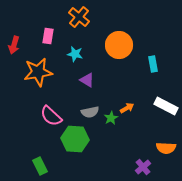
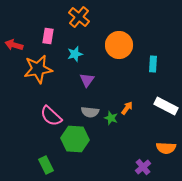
red arrow: rotated 90 degrees clockwise
cyan star: rotated 28 degrees counterclockwise
cyan rectangle: rotated 14 degrees clockwise
orange star: moved 3 px up
purple triangle: rotated 35 degrees clockwise
orange arrow: rotated 24 degrees counterclockwise
gray semicircle: rotated 18 degrees clockwise
green star: rotated 24 degrees counterclockwise
green rectangle: moved 6 px right, 1 px up
